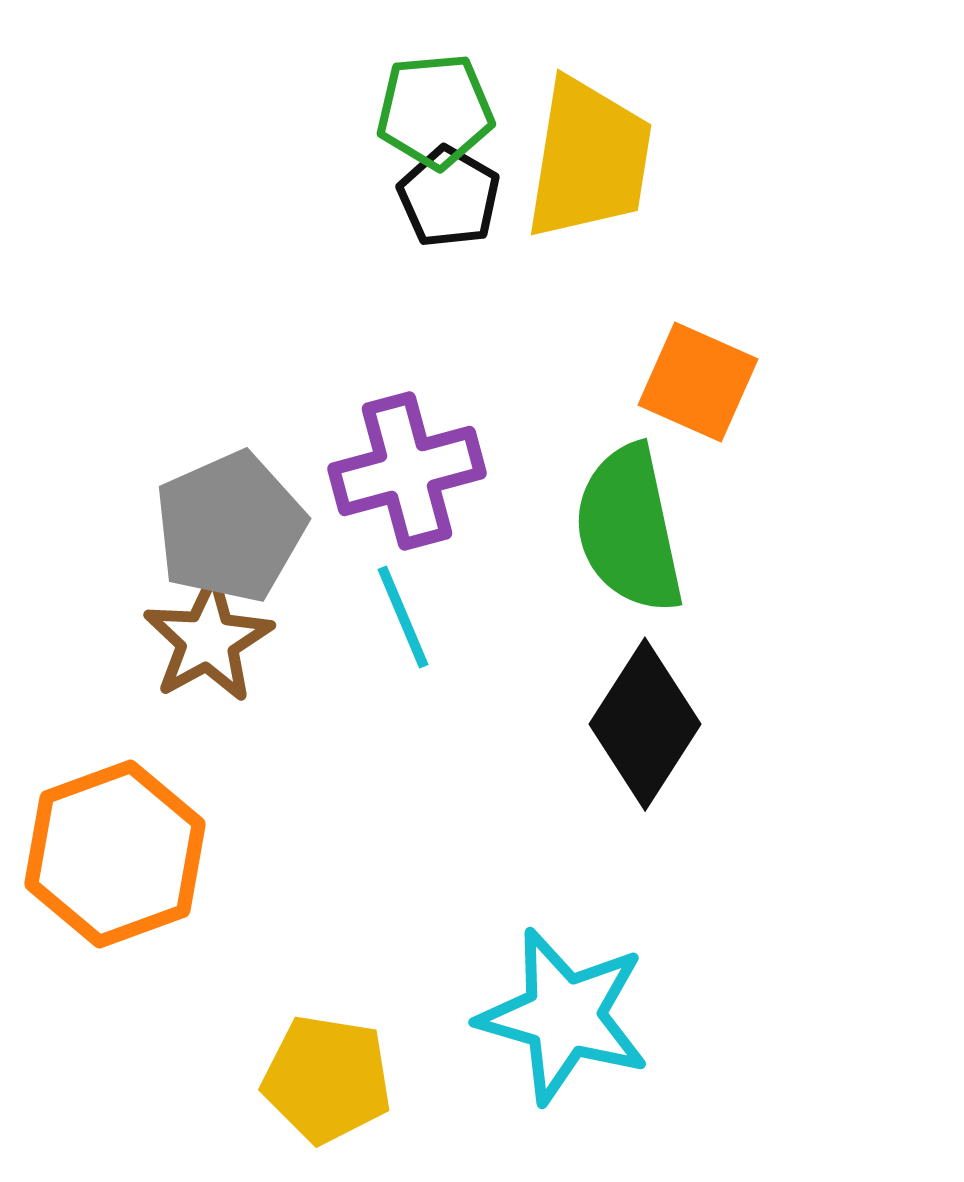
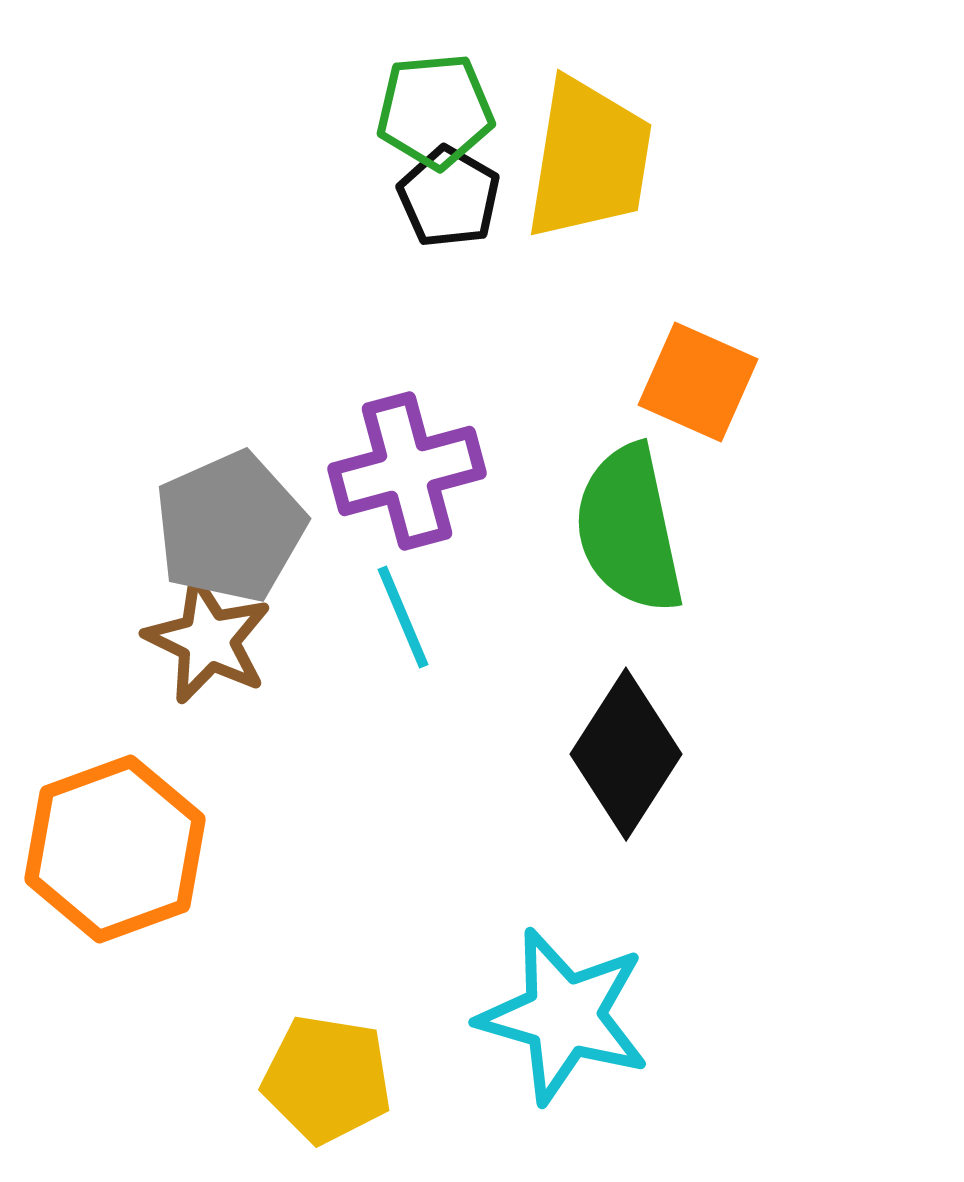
brown star: rotated 17 degrees counterclockwise
black diamond: moved 19 px left, 30 px down
orange hexagon: moved 5 px up
